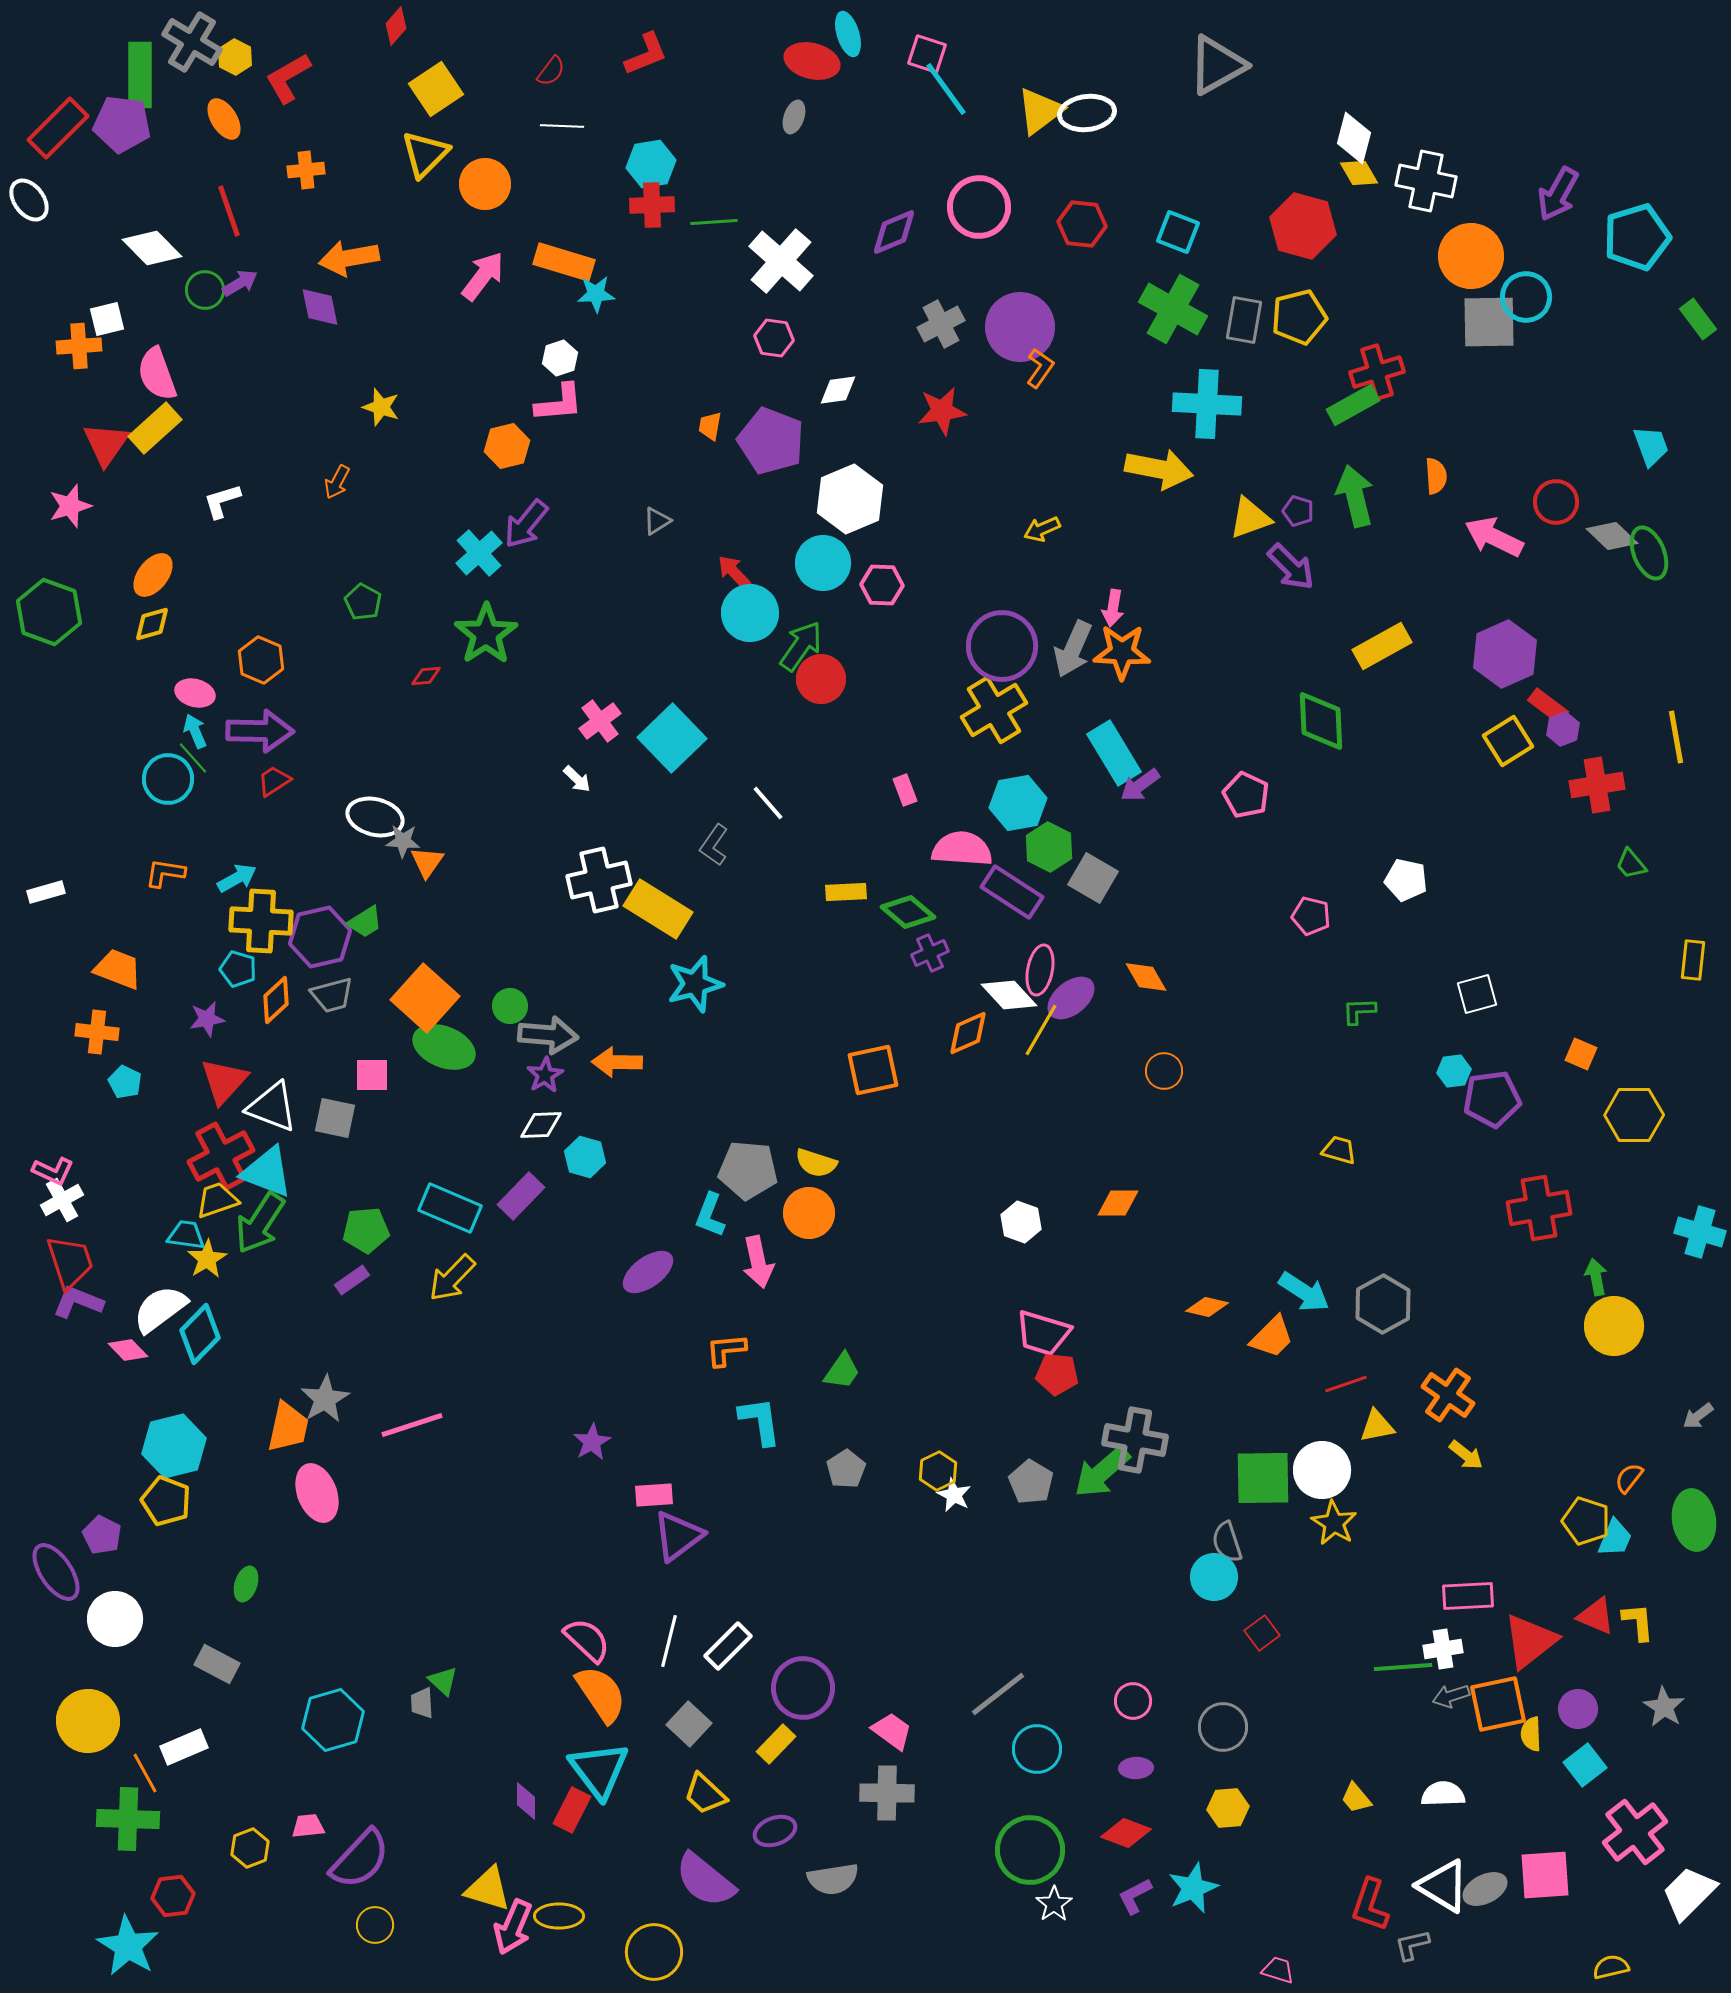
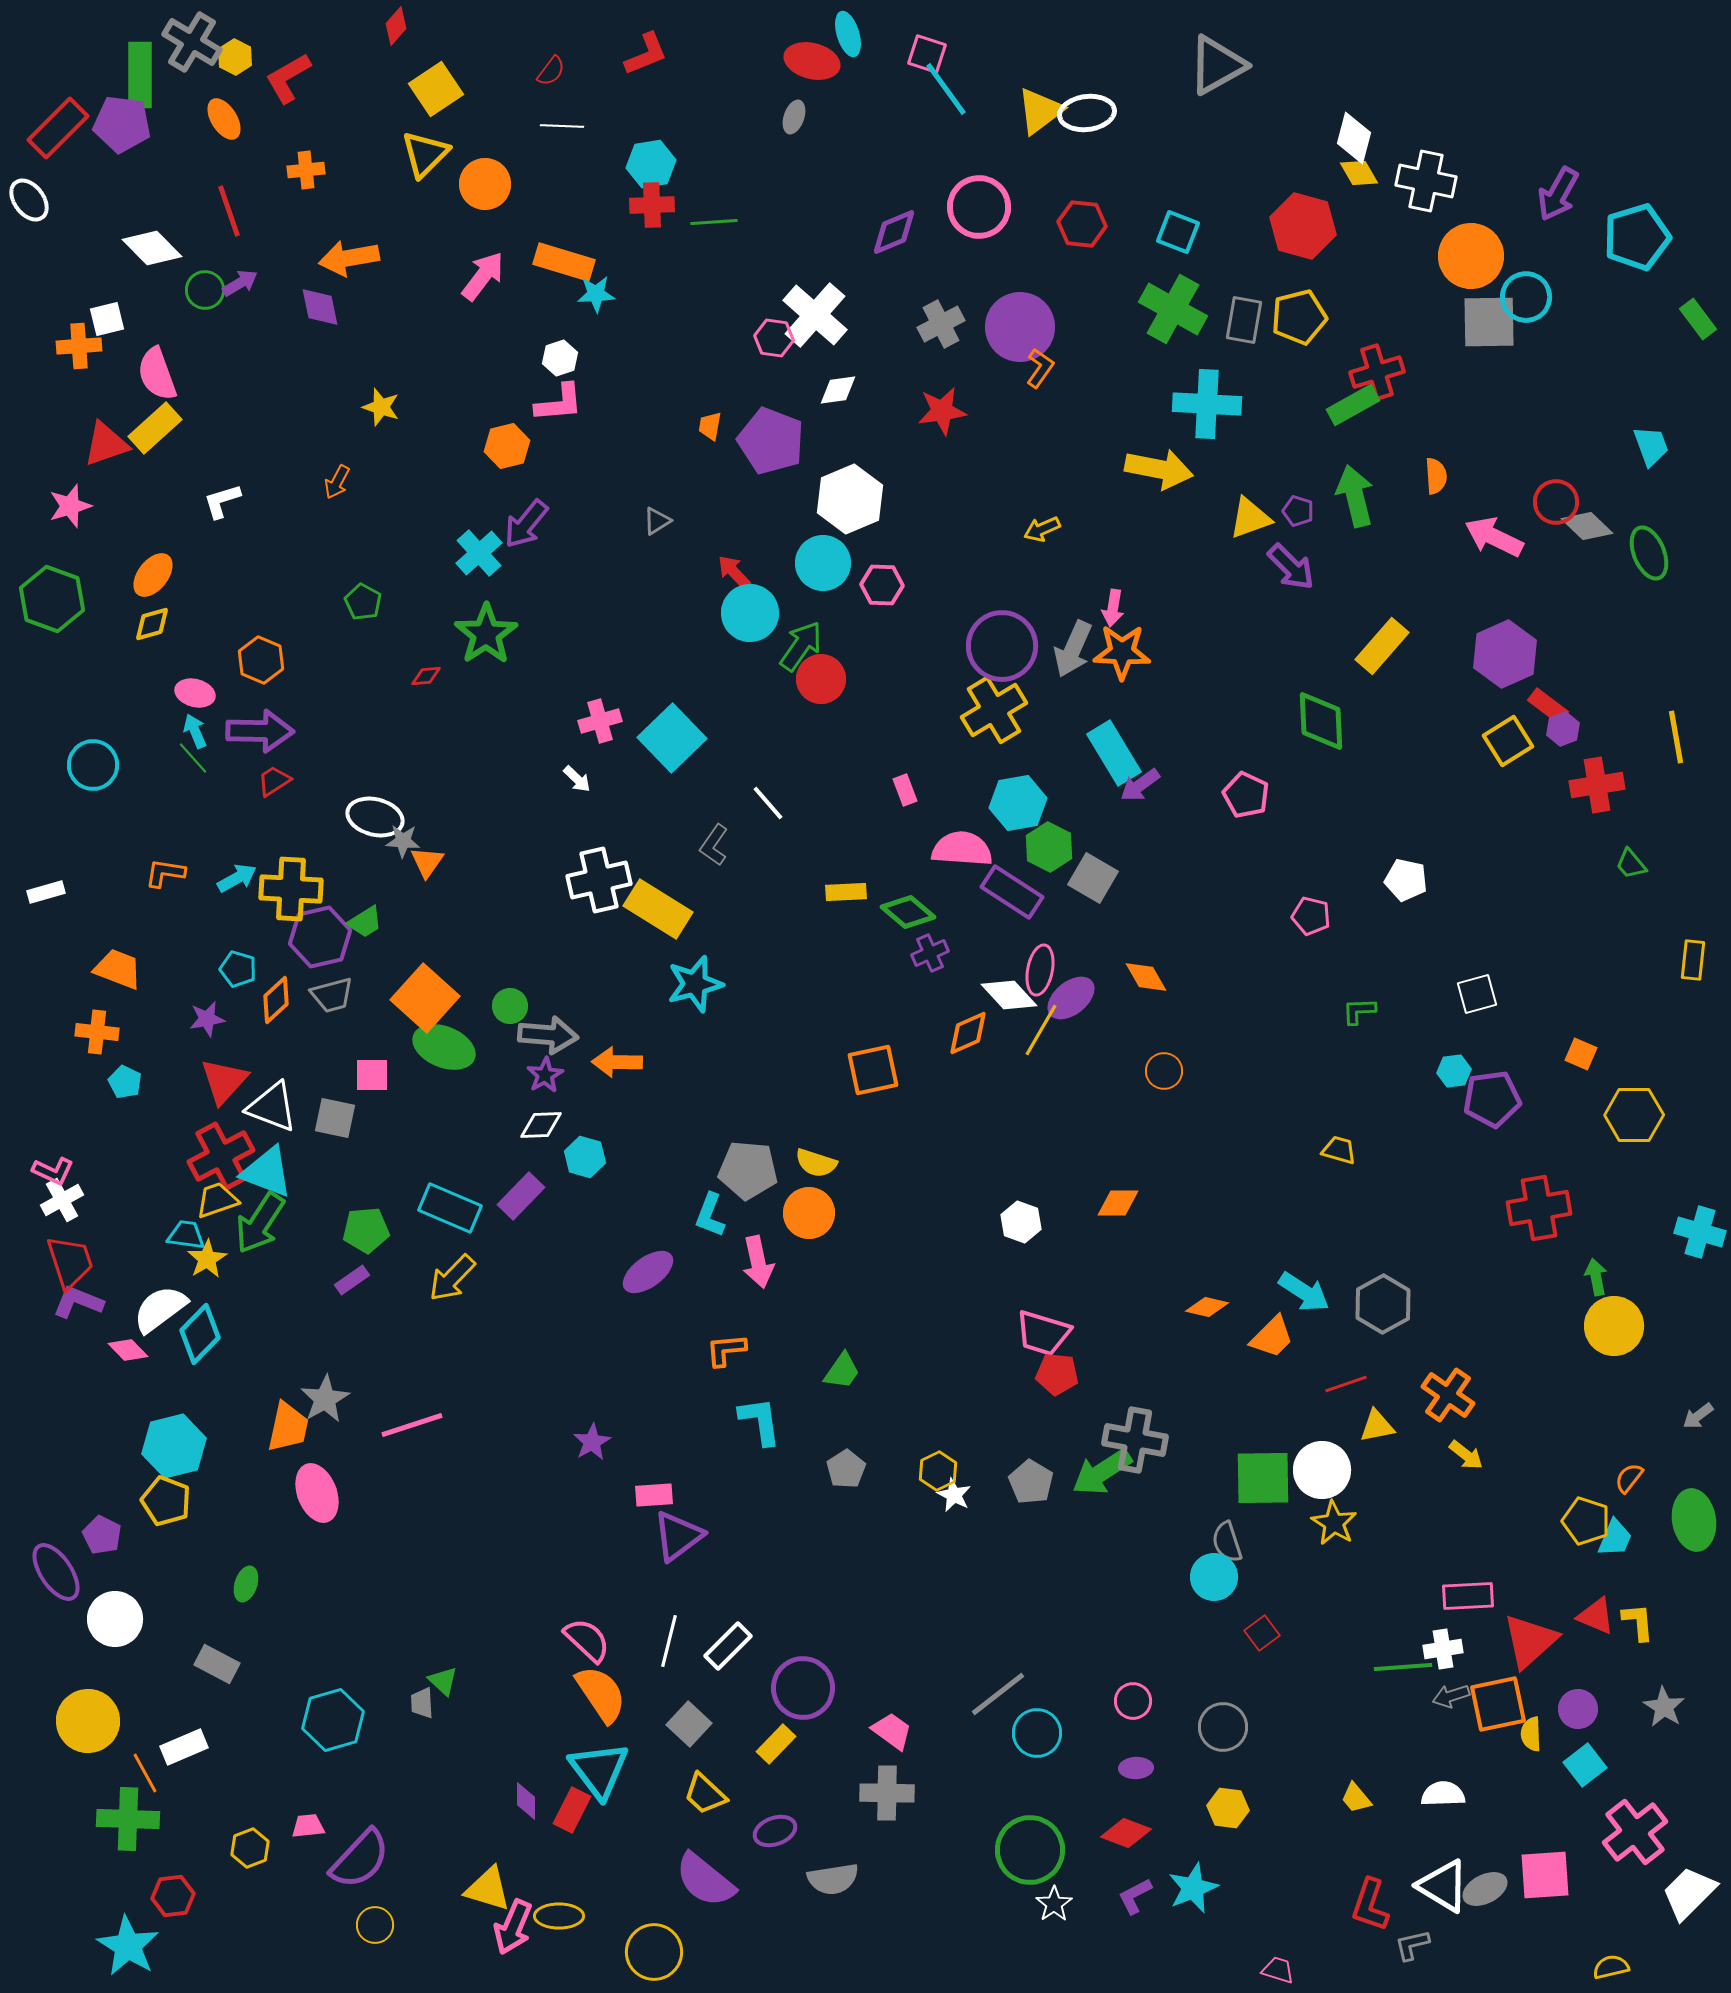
white cross at (781, 261): moved 34 px right, 54 px down
red triangle at (106, 444): rotated 36 degrees clockwise
gray diamond at (1612, 536): moved 25 px left, 10 px up
green hexagon at (49, 612): moved 3 px right, 13 px up
yellow rectangle at (1382, 646): rotated 20 degrees counterclockwise
pink cross at (600, 721): rotated 21 degrees clockwise
cyan circle at (168, 779): moved 75 px left, 14 px up
yellow cross at (261, 921): moved 30 px right, 32 px up
green arrow at (1102, 1472): rotated 8 degrees clockwise
red triangle at (1530, 1641): rotated 4 degrees counterclockwise
cyan circle at (1037, 1749): moved 16 px up
yellow hexagon at (1228, 1808): rotated 12 degrees clockwise
